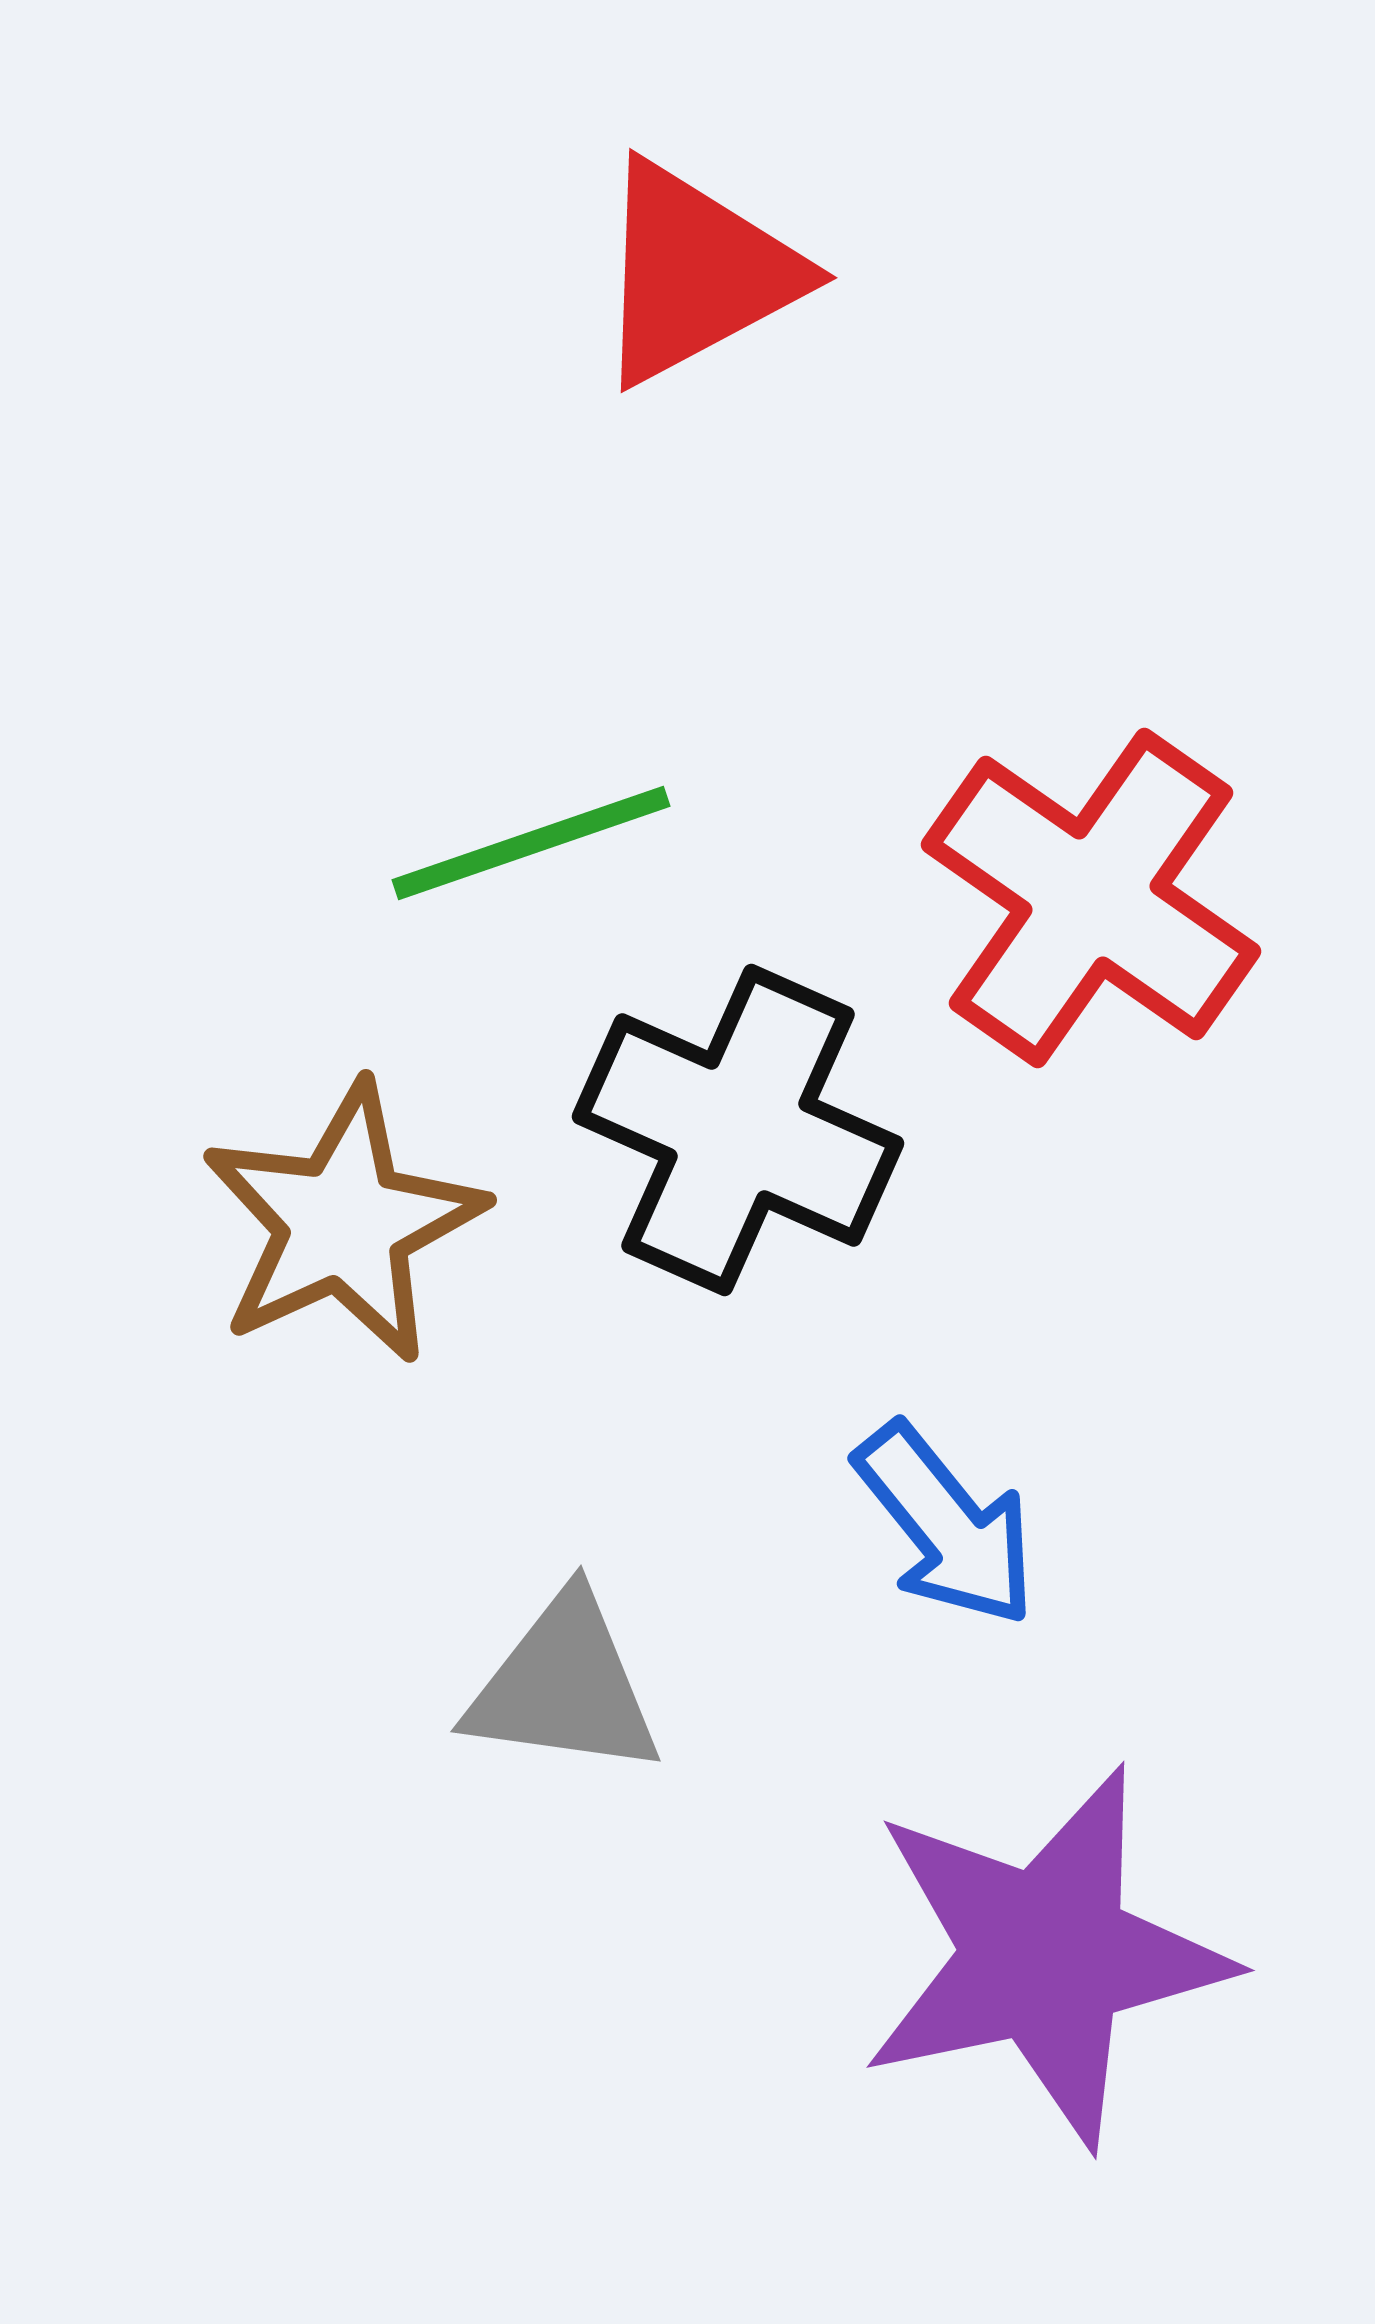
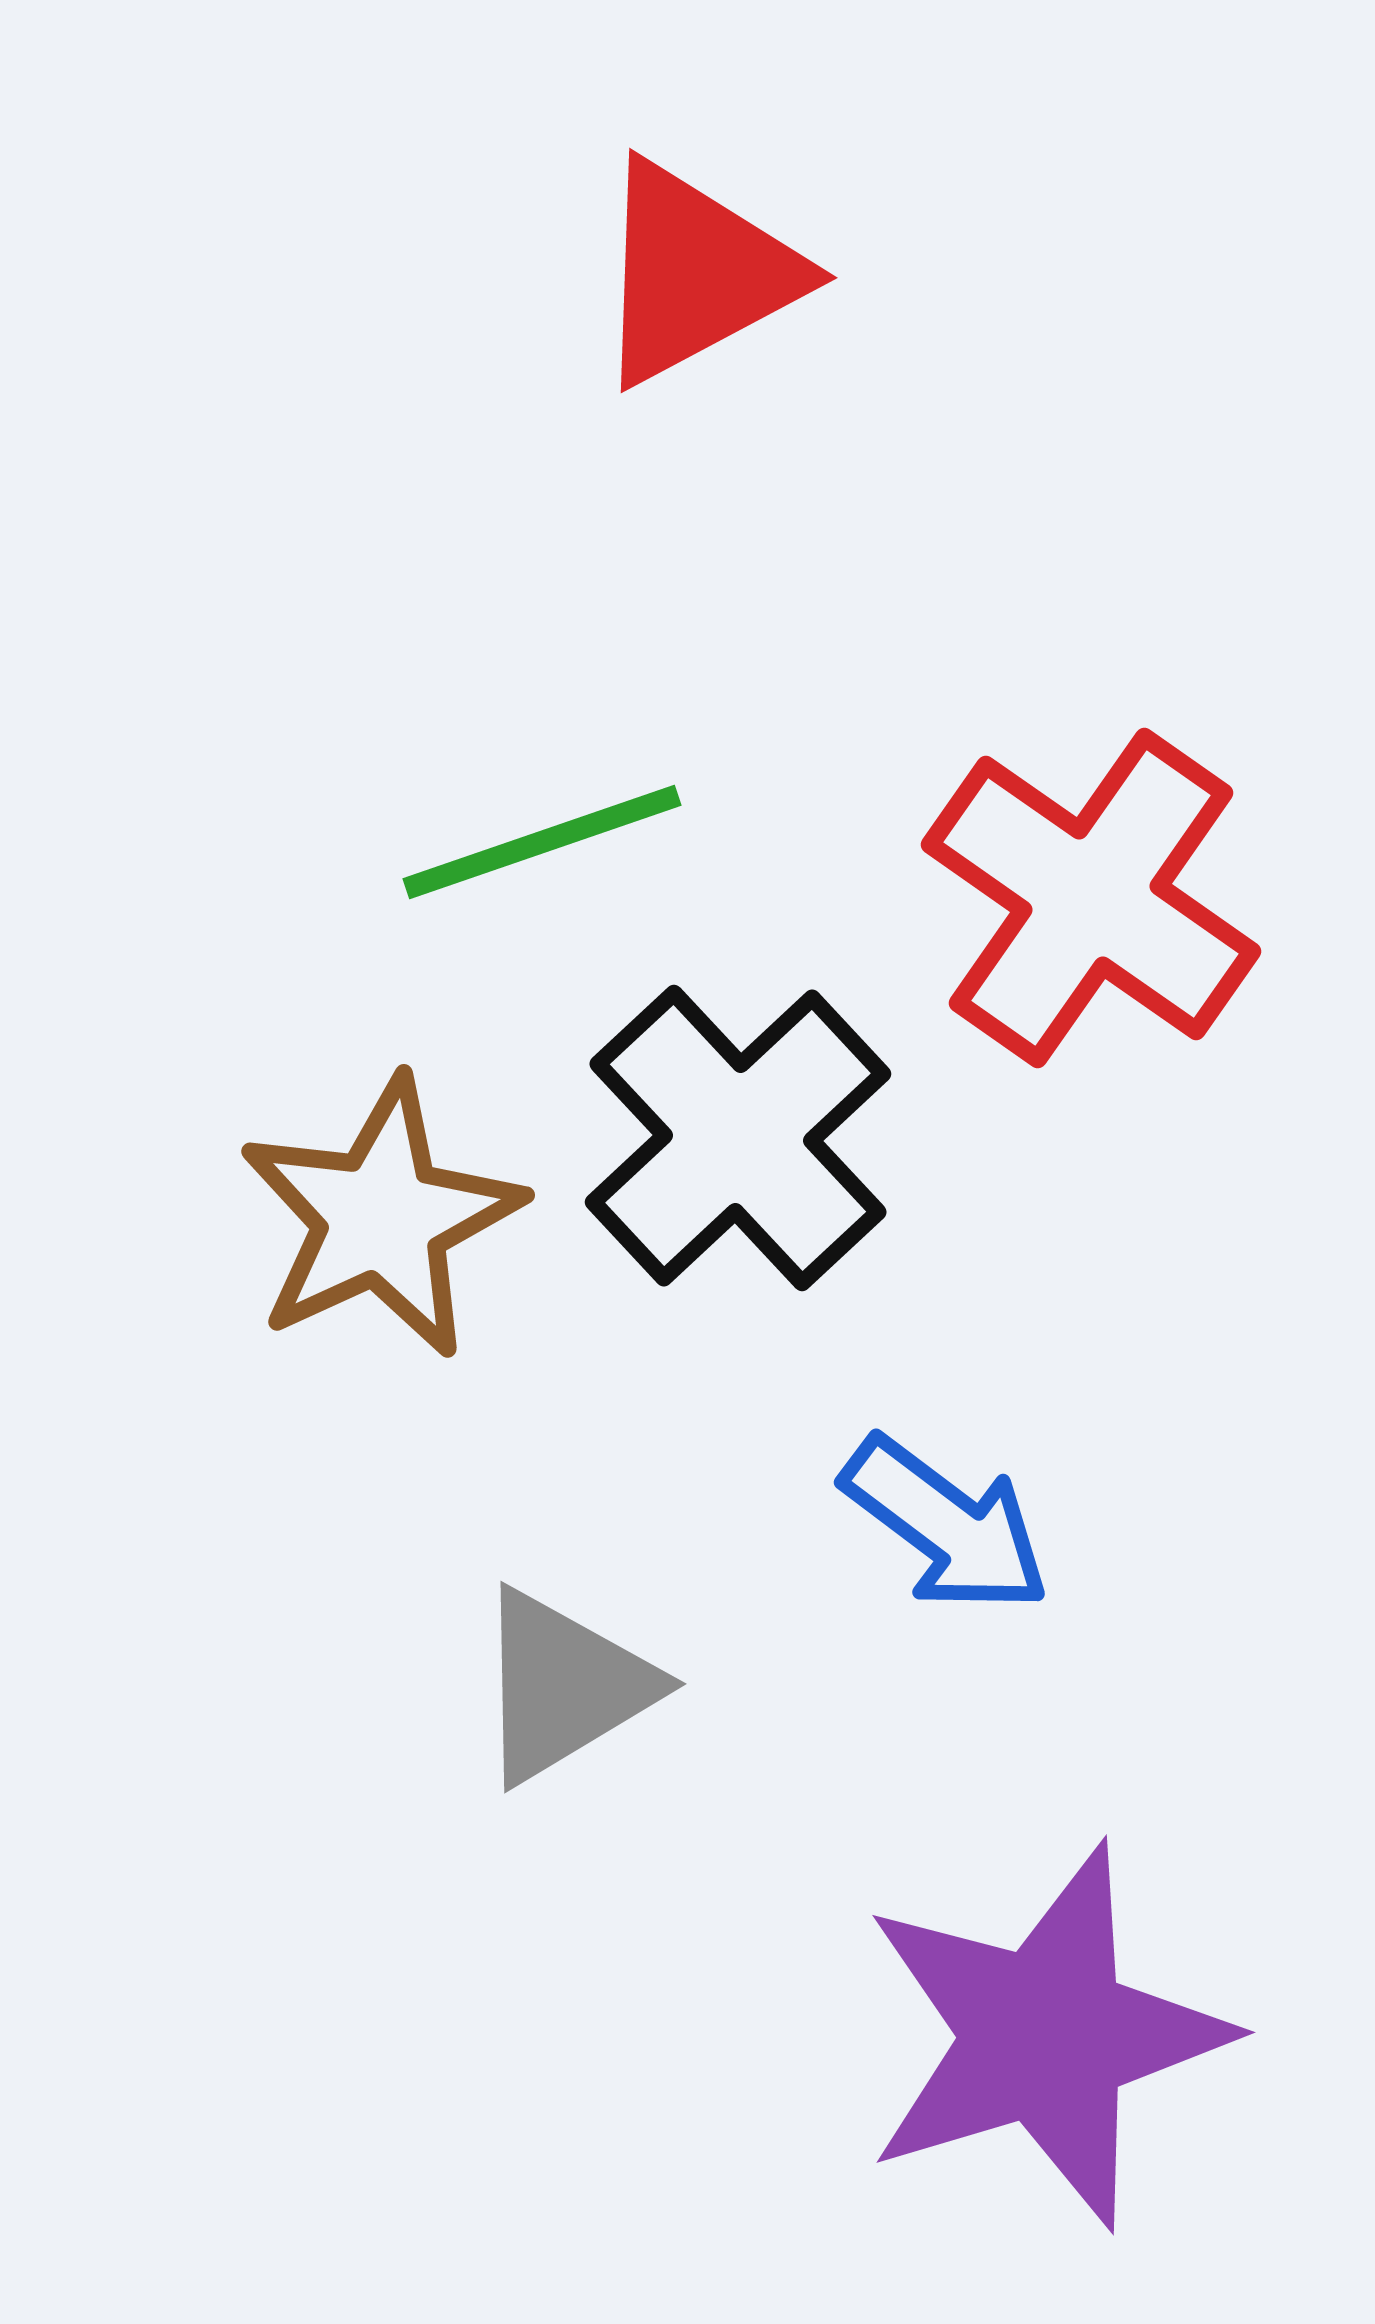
green line: moved 11 px right, 1 px up
black cross: moved 8 px down; rotated 23 degrees clockwise
brown star: moved 38 px right, 5 px up
blue arrow: rotated 14 degrees counterclockwise
gray triangle: rotated 39 degrees counterclockwise
purple star: moved 80 px down; rotated 5 degrees counterclockwise
